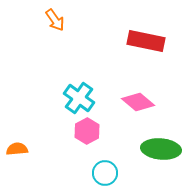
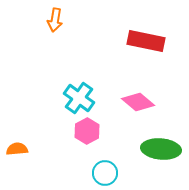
orange arrow: rotated 45 degrees clockwise
